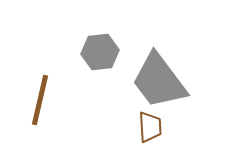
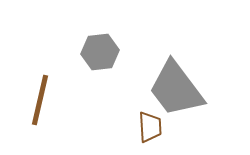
gray trapezoid: moved 17 px right, 8 px down
